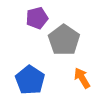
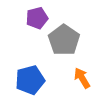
blue pentagon: rotated 24 degrees clockwise
